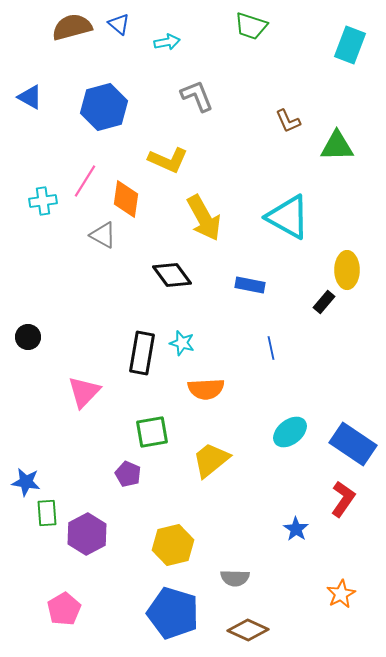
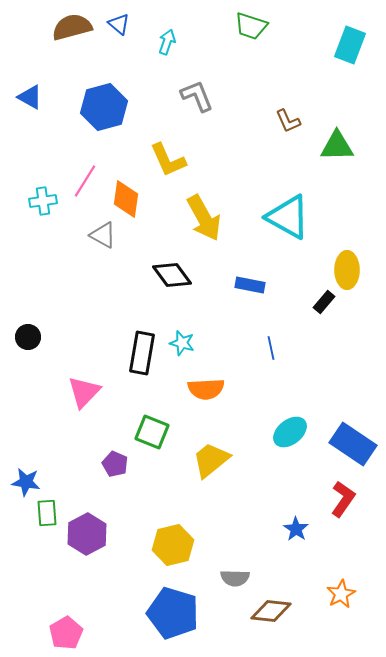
cyan arrow at (167, 42): rotated 60 degrees counterclockwise
yellow L-shape at (168, 160): rotated 42 degrees clockwise
green square at (152, 432): rotated 32 degrees clockwise
purple pentagon at (128, 474): moved 13 px left, 10 px up
pink pentagon at (64, 609): moved 2 px right, 24 px down
brown diamond at (248, 630): moved 23 px right, 19 px up; rotated 18 degrees counterclockwise
